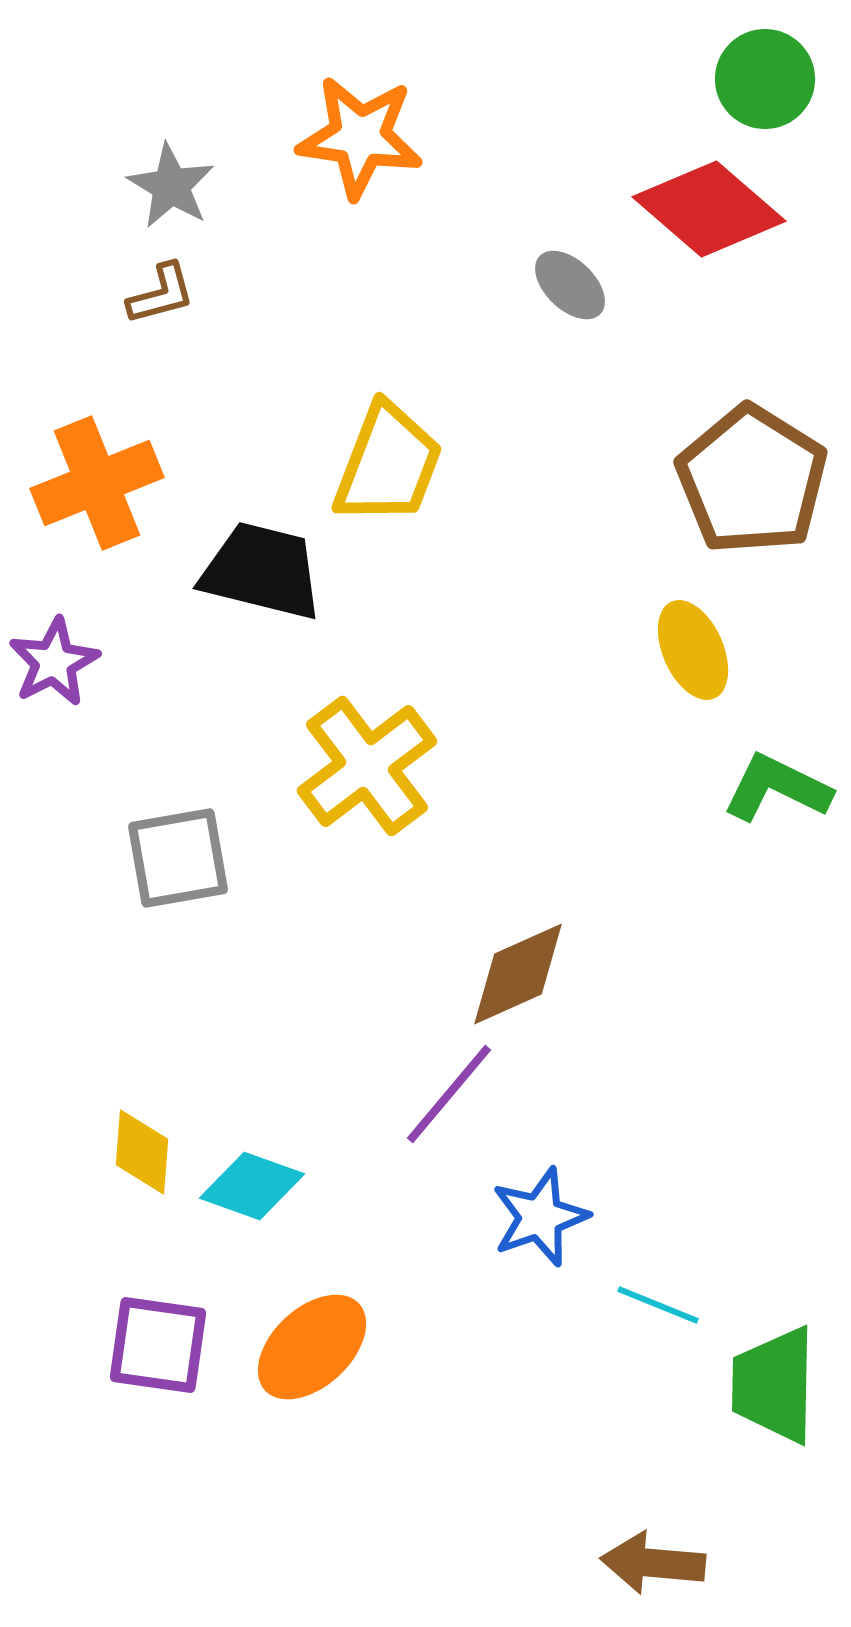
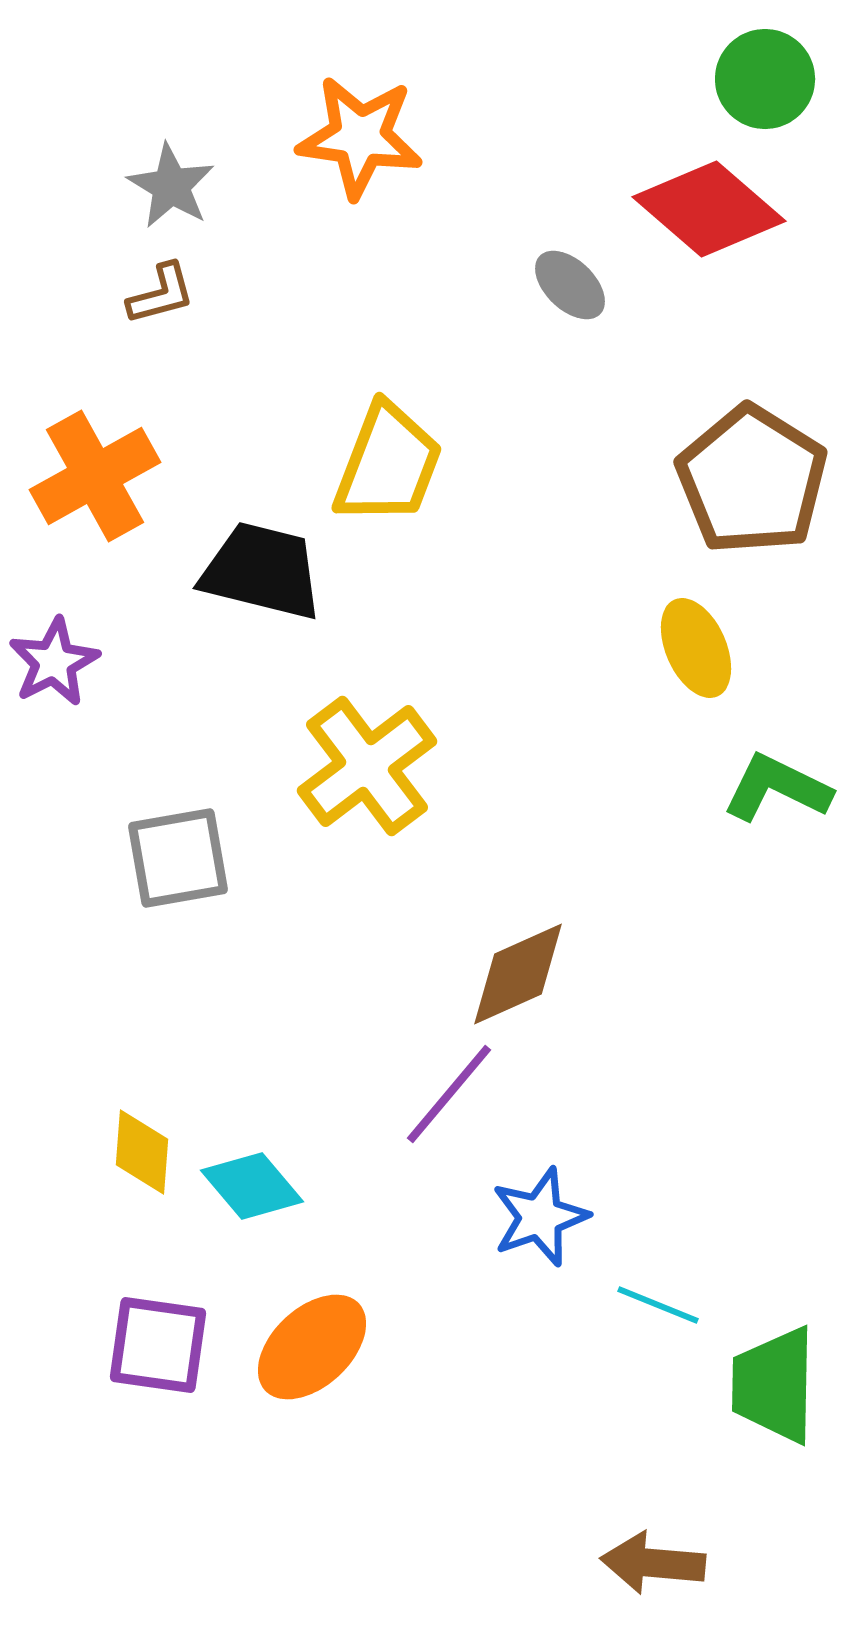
orange cross: moved 2 px left, 7 px up; rotated 7 degrees counterclockwise
yellow ellipse: moved 3 px right, 2 px up
cyan diamond: rotated 30 degrees clockwise
